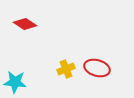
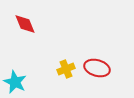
red diamond: rotated 35 degrees clockwise
cyan star: rotated 20 degrees clockwise
